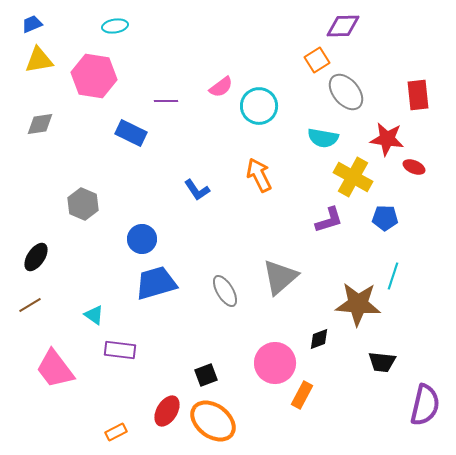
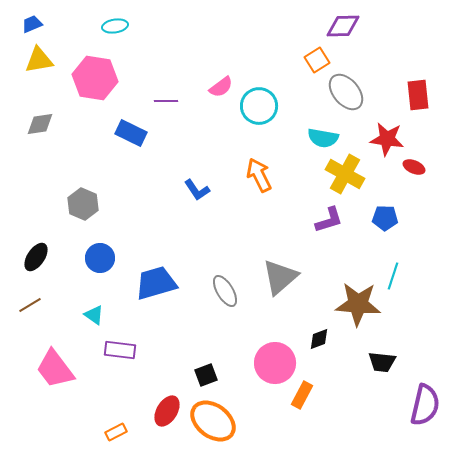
pink hexagon at (94, 76): moved 1 px right, 2 px down
yellow cross at (353, 177): moved 8 px left, 3 px up
blue circle at (142, 239): moved 42 px left, 19 px down
